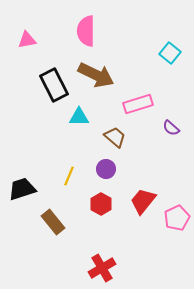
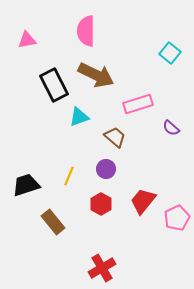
cyan triangle: rotated 20 degrees counterclockwise
black trapezoid: moved 4 px right, 4 px up
